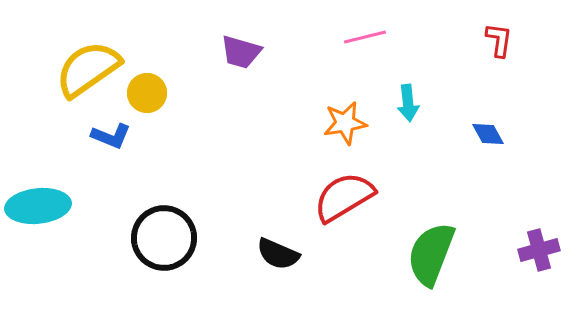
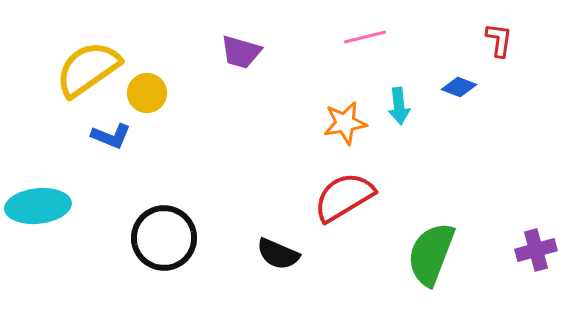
cyan arrow: moved 9 px left, 3 px down
blue diamond: moved 29 px left, 47 px up; rotated 40 degrees counterclockwise
purple cross: moved 3 px left
